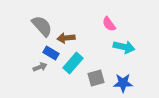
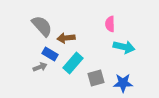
pink semicircle: moved 1 px right; rotated 35 degrees clockwise
blue rectangle: moved 1 px left, 1 px down
